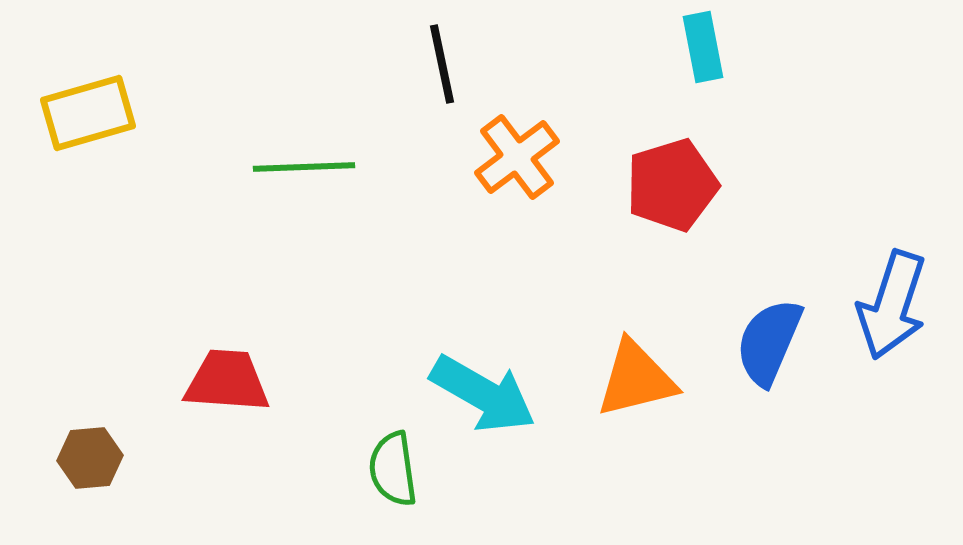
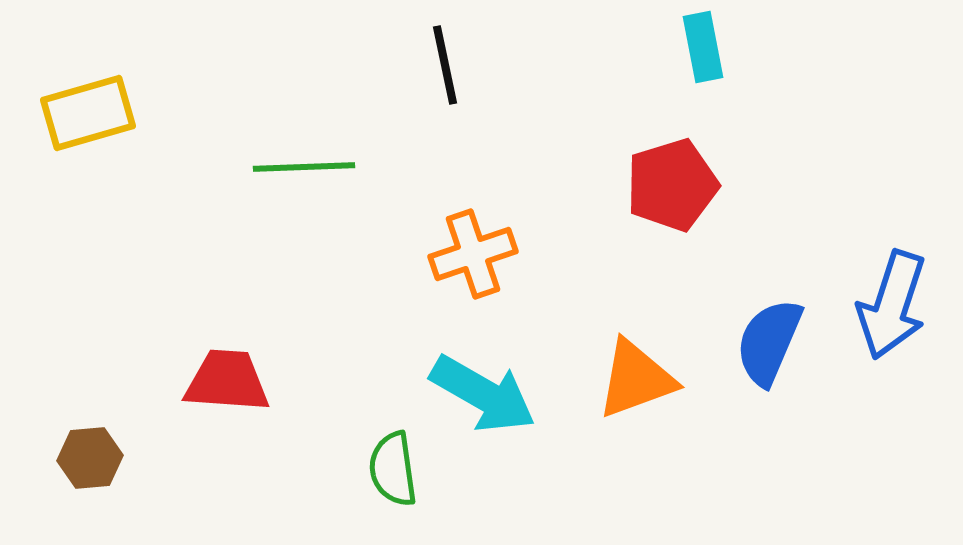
black line: moved 3 px right, 1 px down
orange cross: moved 44 px left, 97 px down; rotated 18 degrees clockwise
orange triangle: rotated 6 degrees counterclockwise
